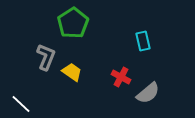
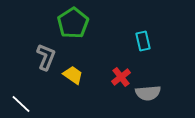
yellow trapezoid: moved 1 px right, 3 px down
red cross: rotated 24 degrees clockwise
gray semicircle: rotated 35 degrees clockwise
